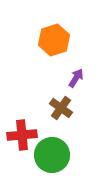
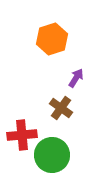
orange hexagon: moved 2 px left, 1 px up
